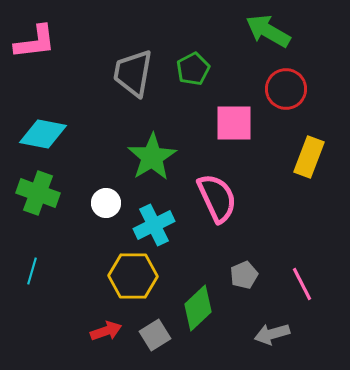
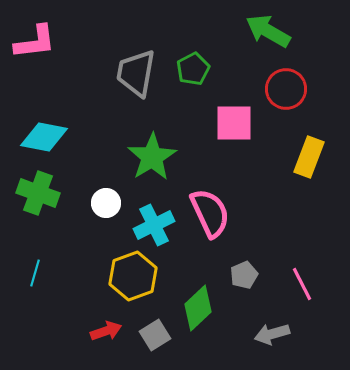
gray trapezoid: moved 3 px right
cyan diamond: moved 1 px right, 3 px down
pink semicircle: moved 7 px left, 15 px down
cyan line: moved 3 px right, 2 px down
yellow hexagon: rotated 21 degrees counterclockwise
